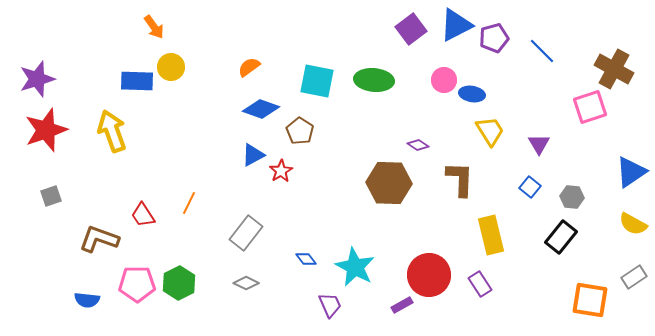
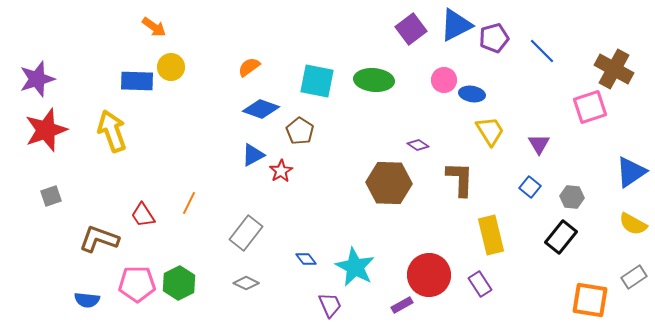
orange arrow at (154, 27): rotated 20 degrees counterclockwise
